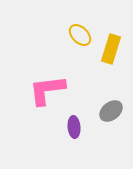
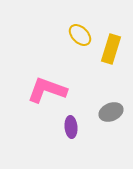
pink L-shape: rotated 27 degrees clockwise
gray ellipse: moved 1 px down; rotated 15 degrees clockwise
purple ellipse: moved 3 px left
